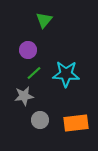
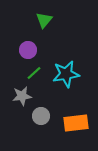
cyan star: rotated 12 degrees counterclockwise
gray star: moved 2 px left
gray circle: moved 1 px right, 4 px up
